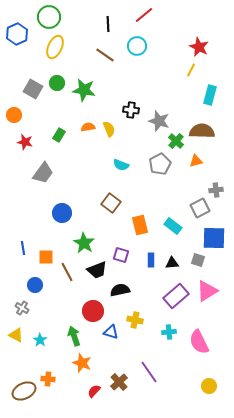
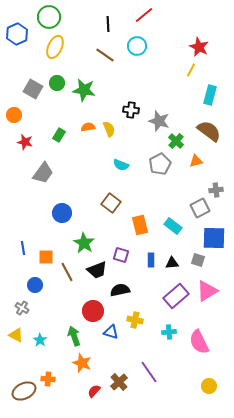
brown semicircle at (202, 131): moved 7 px right; rotated 35 degrees clockwise
